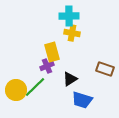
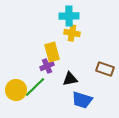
black triangle: rotated 21 degrees clockwise
